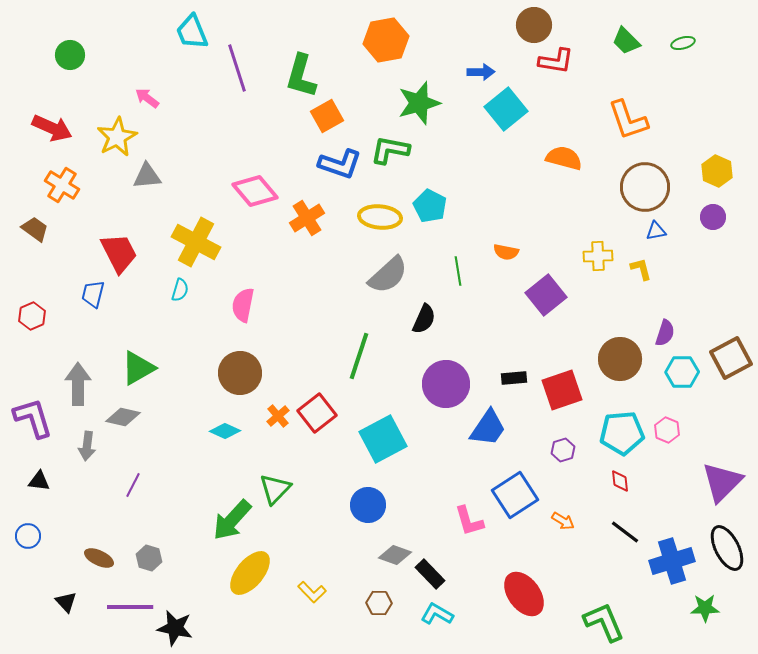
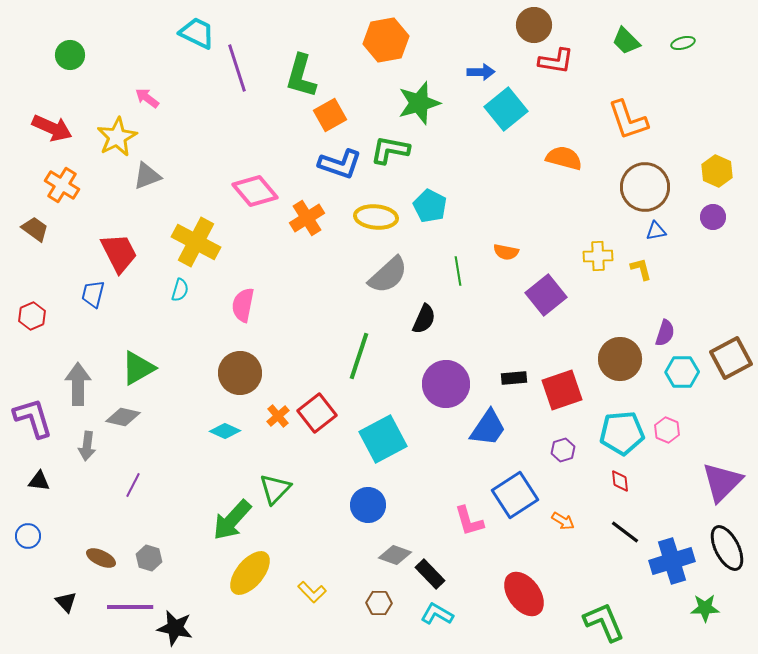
cyan trapezoid at (192, 32): moved 5 px right, 1 px down; rotated 138 degrees clockwise
orange square at (327, 116): moved 3 px right, 1 px up
gray triangle at (147, 176): rotated 16 degrees counterclockwise
yellow ellipse at (380, 217): moved 4 px left
brown ellipse at (99, 558): moved 2 px right
